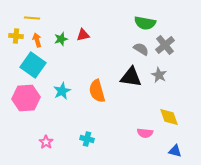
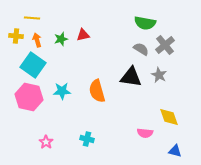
cyan star: rotated 24 degrees clockwise
pink hexagon: moved 3 px right, 1 px up; rotated 16 degrees clockwise
